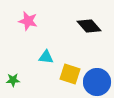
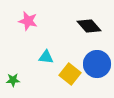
yellow square: rotated 20 degrees clockwise
blue circle: moved 18 px up
